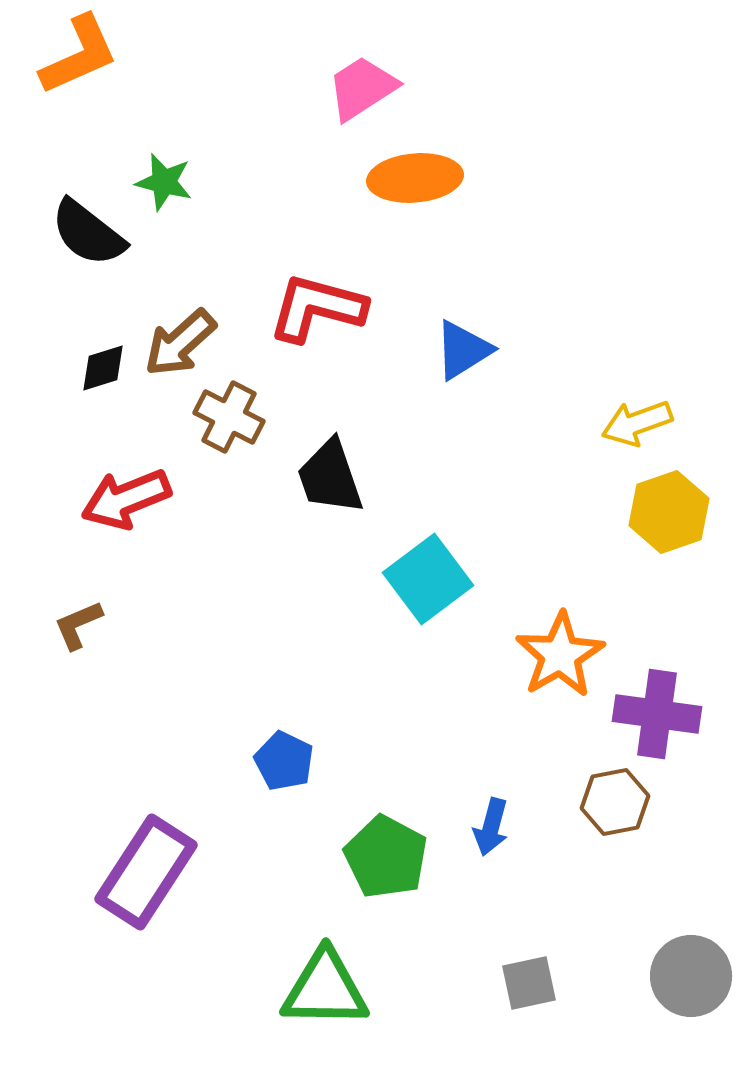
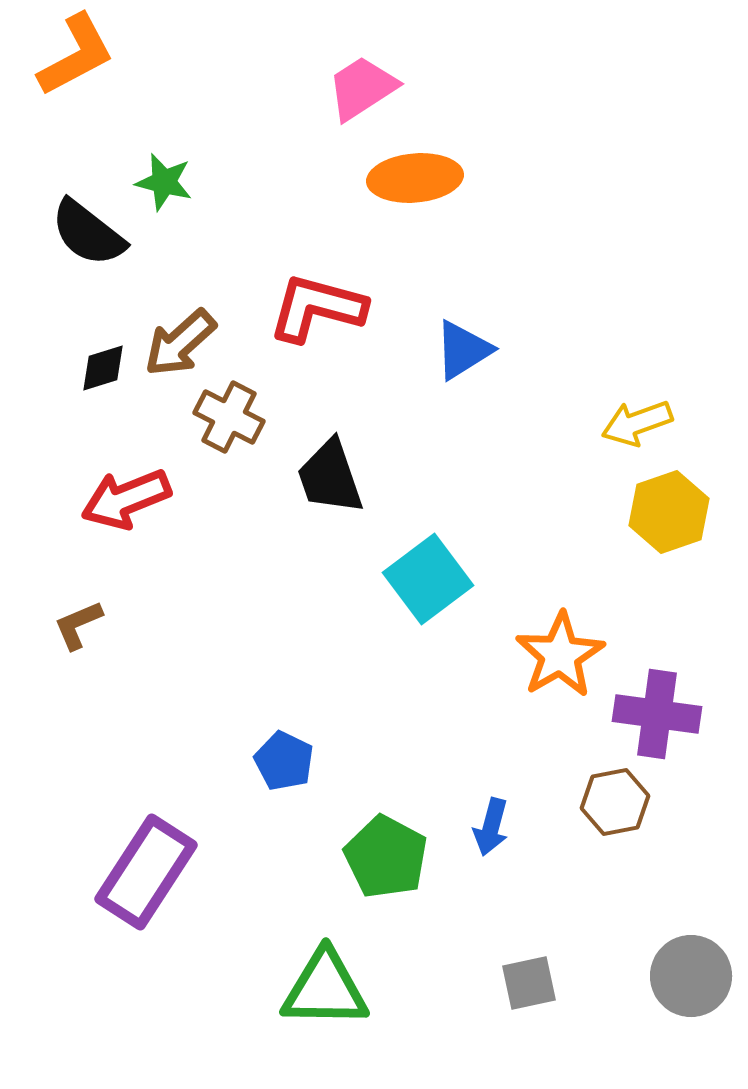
orange L-shape: moved 3 px left; rotated 4 degrees counterclockwise
